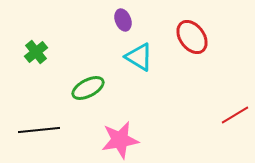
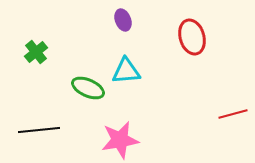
red ellipse: rotated 20 degrees clockwise
cyan triangle: moved 13 px left, 14 px down; rotated 36 degrees counterclockwise
green ellipse: rotated 52 degrees clockwise
red line: moved 2 px left, 1 px up; rotated 16 degrees clockwise
